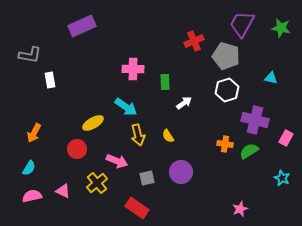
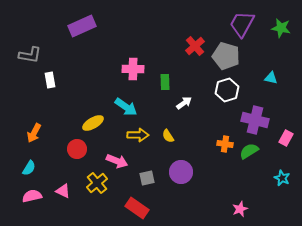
red cross: moved 1 px right, 5 px down; rotated 18 degrees counterclockwise
yellow arrow: rotated 75 degrees counterclockwise
